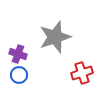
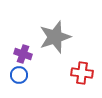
purple cross: moved 5 px right
red cross: rotated 25 degrees clockwise
